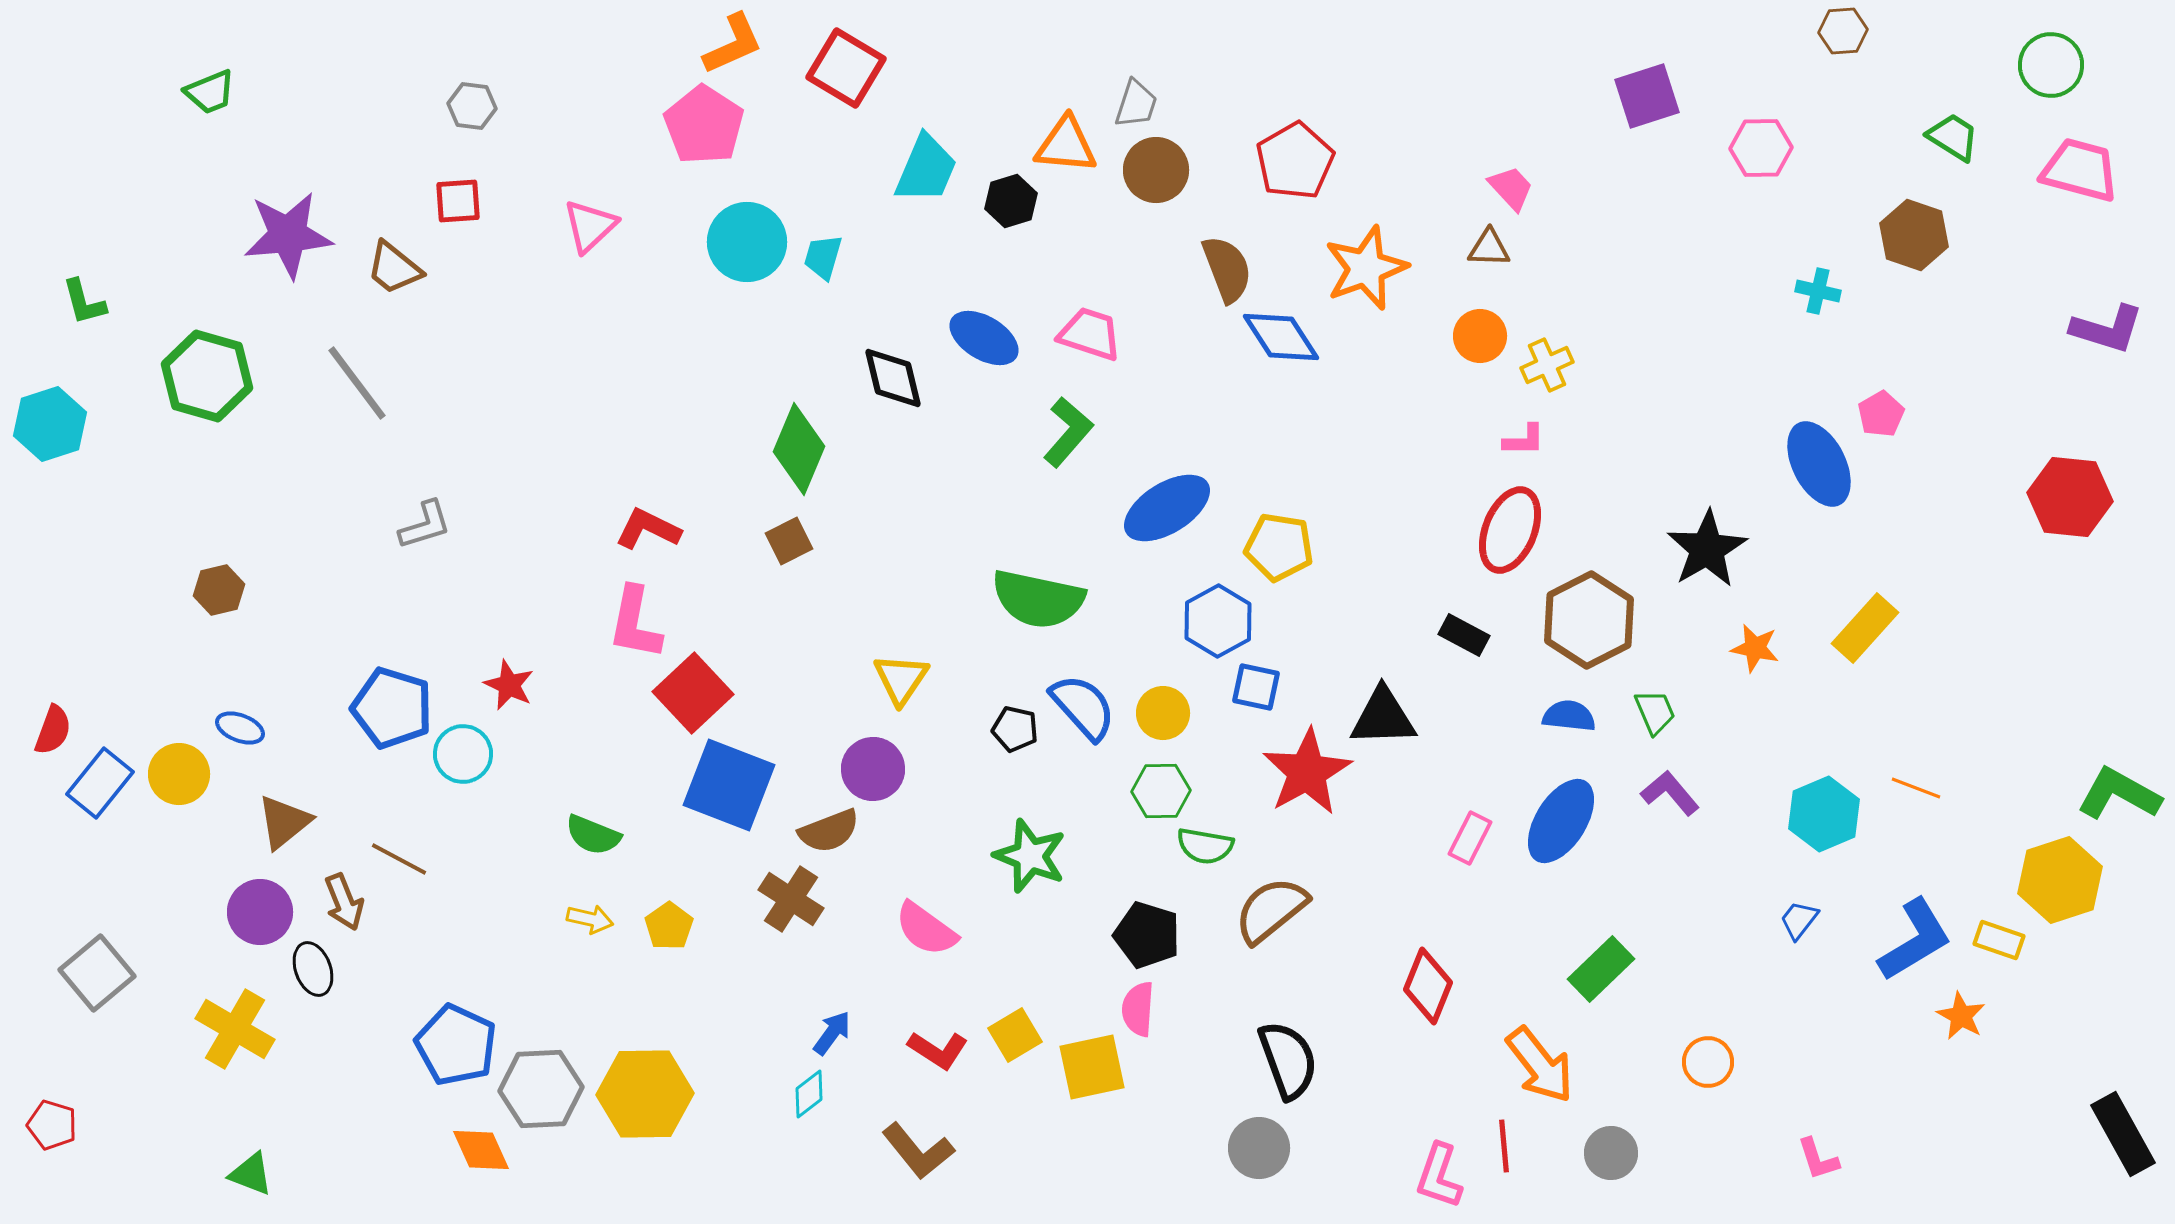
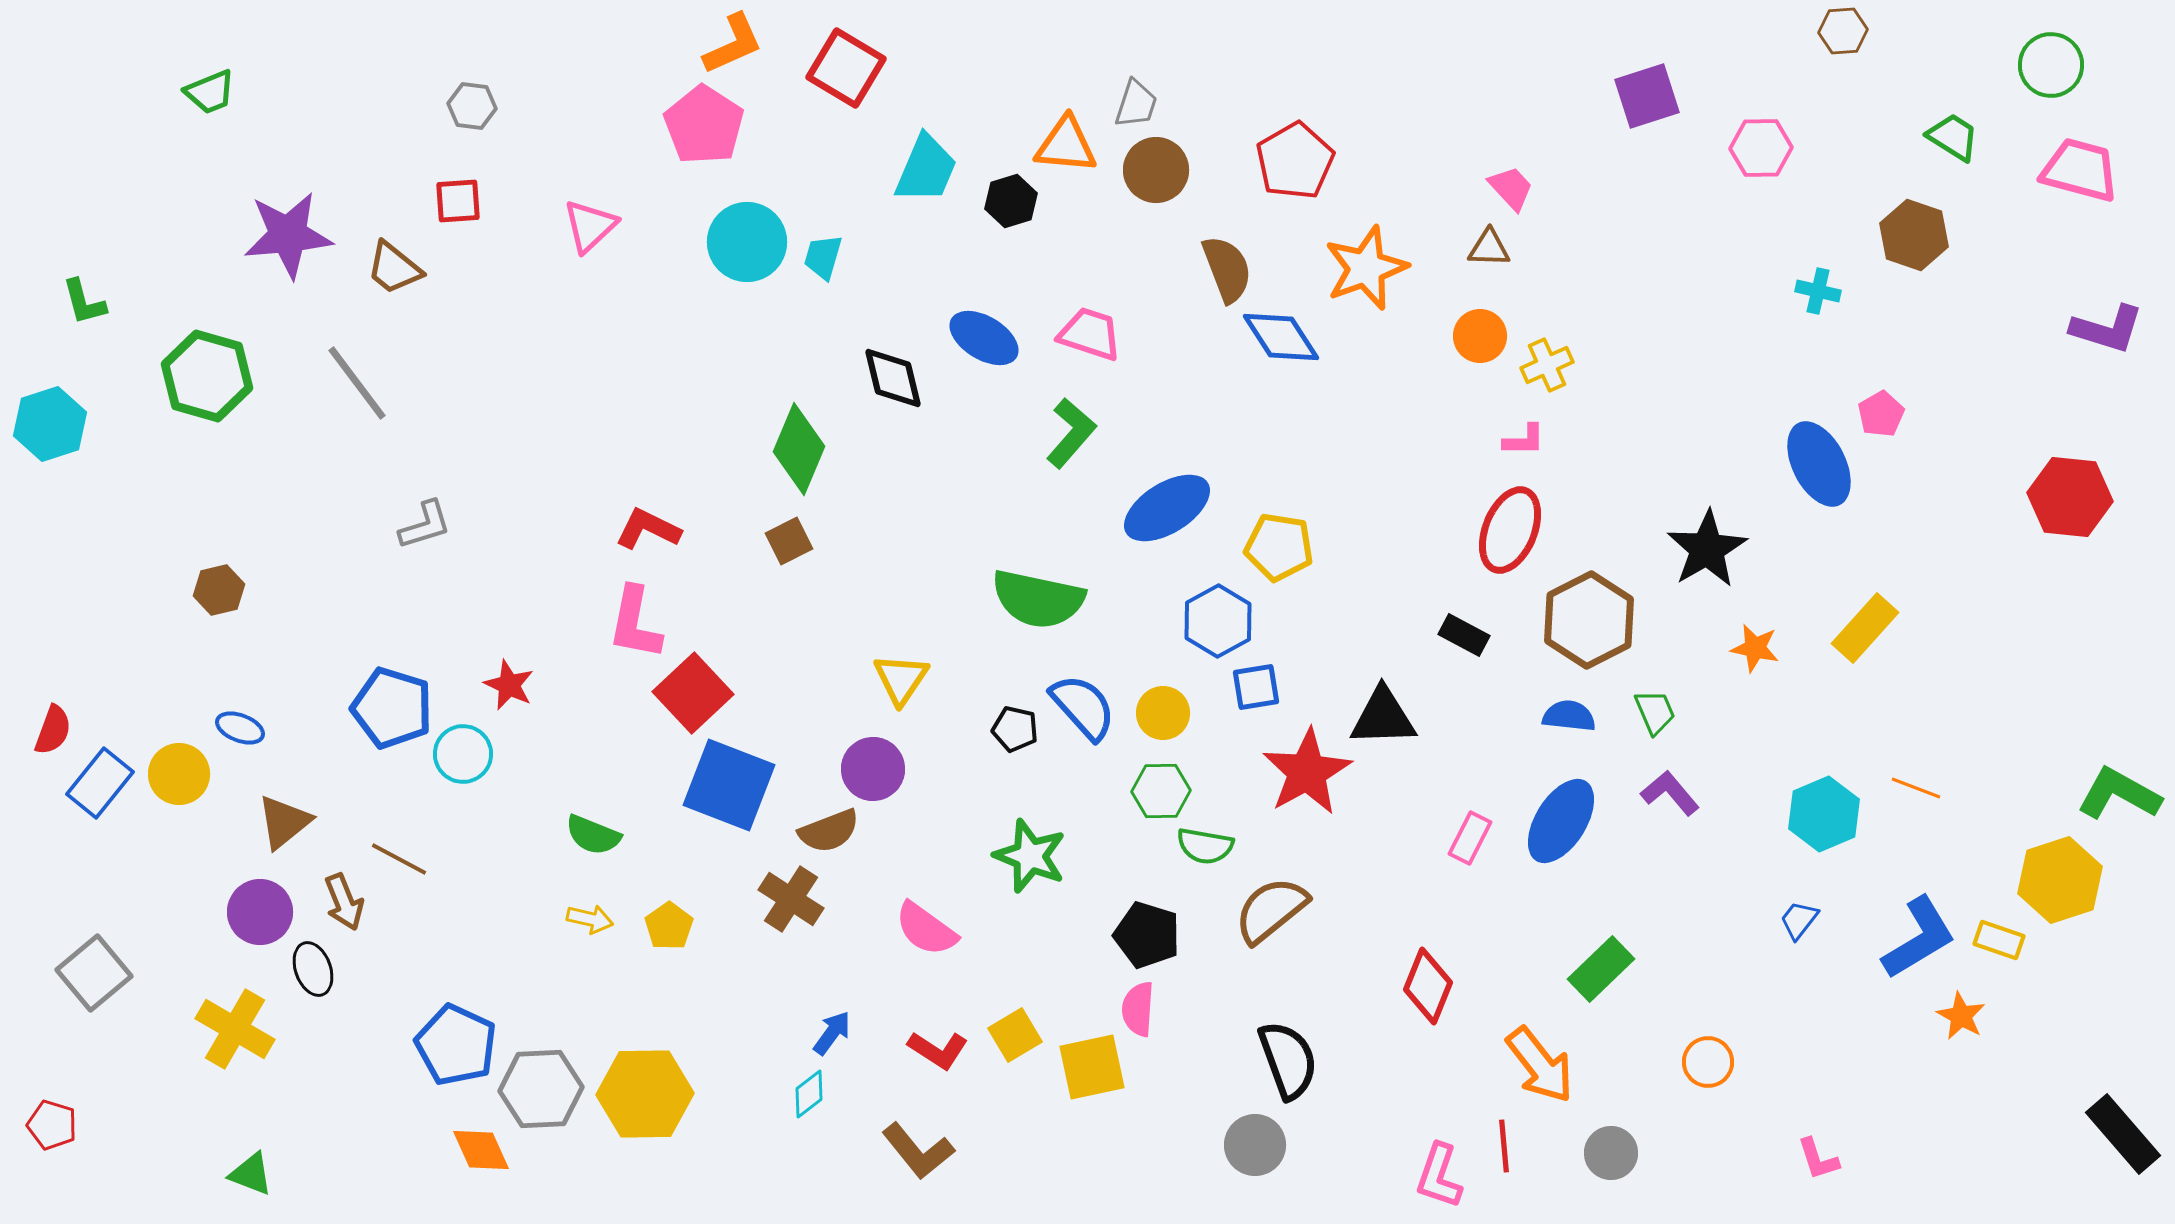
green L-shape at (1068, 432): moved 3 px right, 1 px down
blue square at (1256, 687): rotated 21 degrees counterclockwise
blue L-shape at (1915, 940): moved 4 px right, 2 px up
gray square at (97, 973): moved 3 px left
black rectangle at (2123, 1134): rotated 12 degrees counterclockwise
gray circle at (1259, 1148): moved 4 px left, 3 px up
